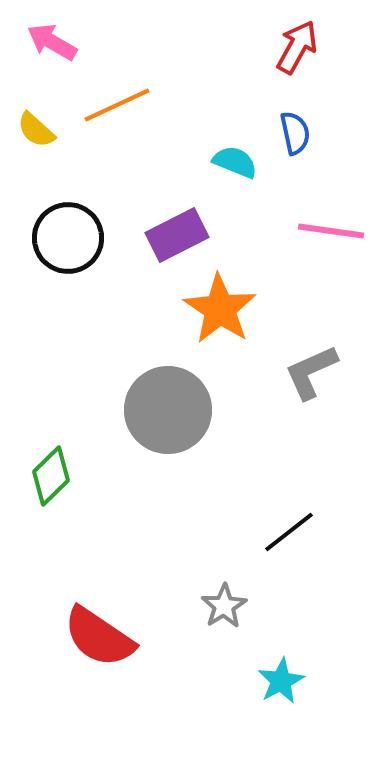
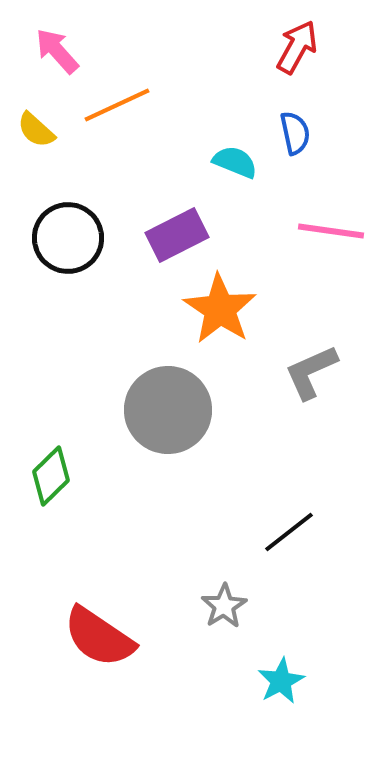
pink arrow: moved 5 px right, 9 px down; rotated 18 degrees clockwise
